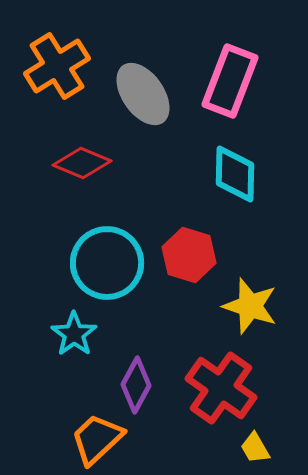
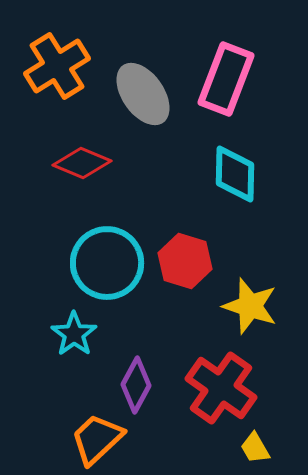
pink rectangle: moved 4 px left, 2 px up
red hexagon: moved 4 px left, 6 px down
